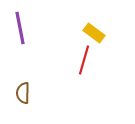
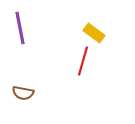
red line: moved 1 px left, 1 px down
brown semicircle: rotated 80 degrees counterclockwise
